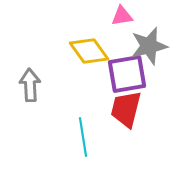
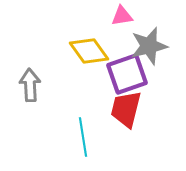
purple square: rotated 9 degrees counterclockwise
